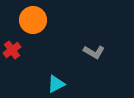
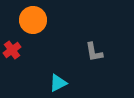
gray L-shape: rotated 50 degrees clockwise
cyan triangle: moved 2 px right, 1 px up
